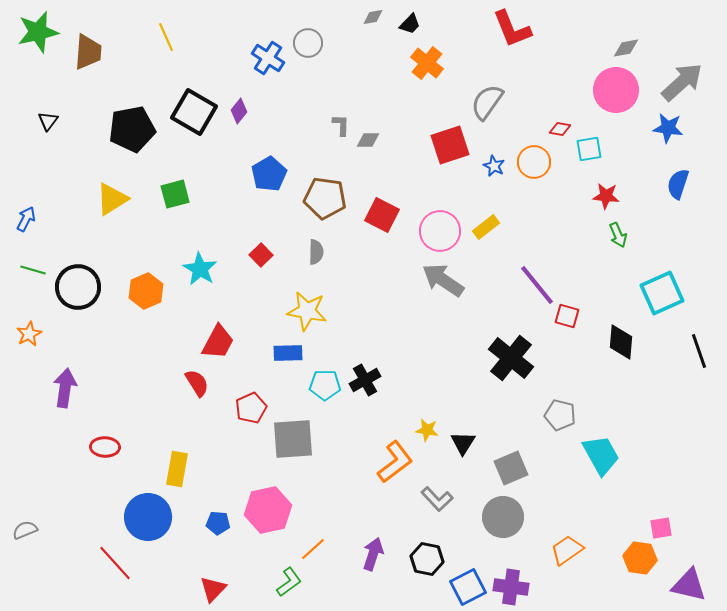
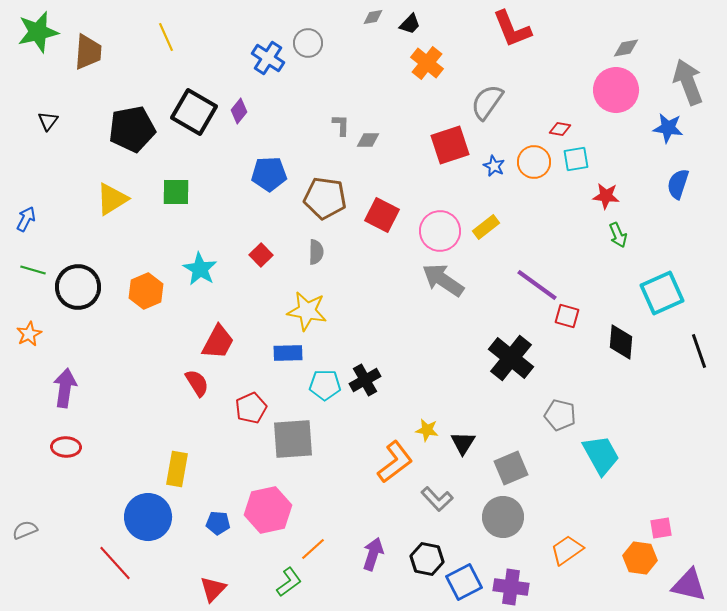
gray arrow at (682, 82): moved 6 px right; rotated 69 degrees counterclockwise
cyan square at (589, 149): moved 13 px left, 10 px down
blue pentagon at (269, 174): rotated 28 degrees clockwise
green square at (175, 194): moved 1 px right, 2 px up; rotated 16 degrees clockwise
purple line at (537, 285): rotated 15 degrees counterclockwise
red ellipse at (105, 447): moved 39 px left
blue square at (468, 587): moved 4 px left, 5 px up
